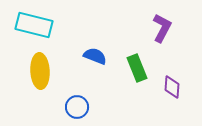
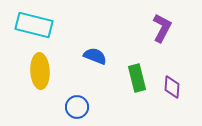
green rectangle: moved 10 px down; rotated 8 degrees clockwise
